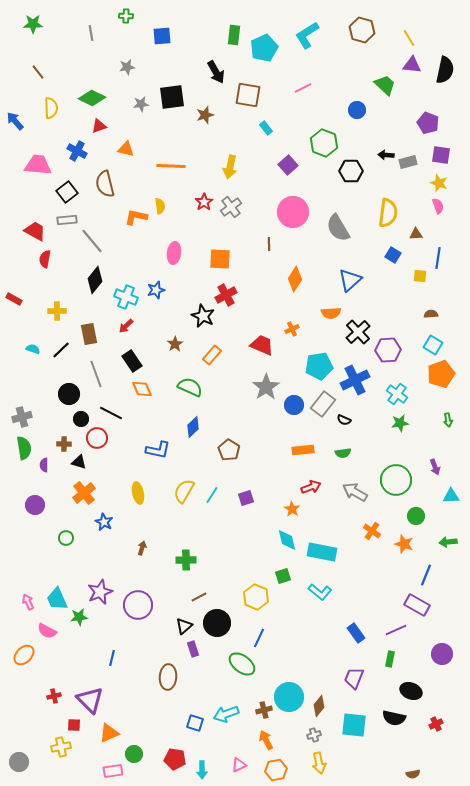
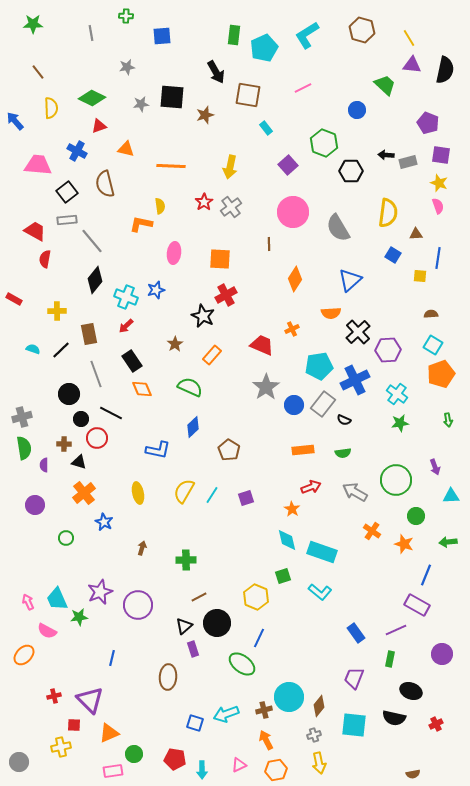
black square at (172, 97): rotated 12 degrees clockwise
orange L-shape at (136, 217): moved 5 px right, 7 px down
cyan rectangle at (322, 552): rotated 8 degrees clockwise
